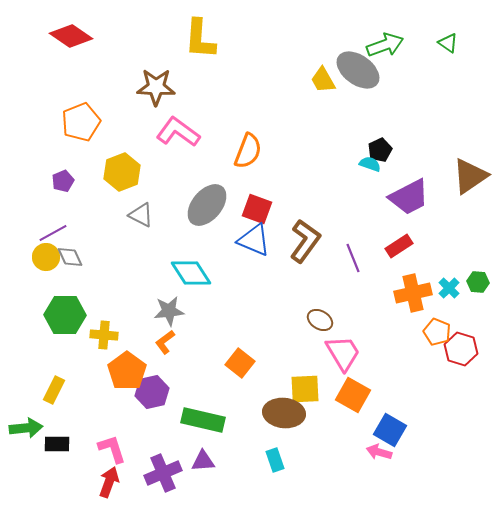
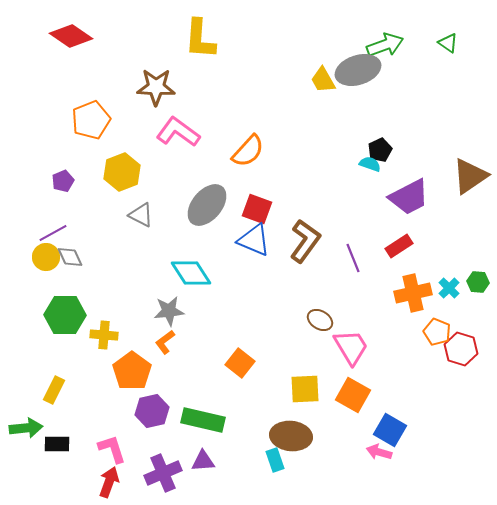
gray ellipse at (358, 70): rotated 54 degrees counterclockwise
orange pentagon at (81, 122): moved 10 px right, 2 px up
orange semicircle at (248, 151): rotated 21 degrees clockwise
pink trapezoid at (343, 353): moved 8 px right, 6 px up
orange pentagon at (127, 371): moved 5 px right
purple hexagon at (152, 392): moved 19 px down
brown ellipse at (284, 413): moved 7 px right, 23 px down
